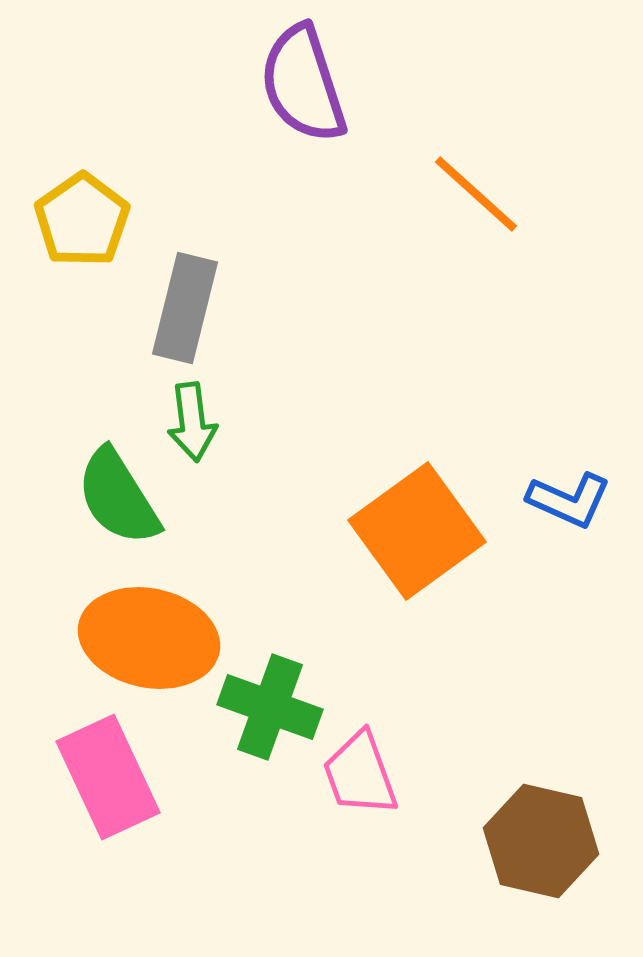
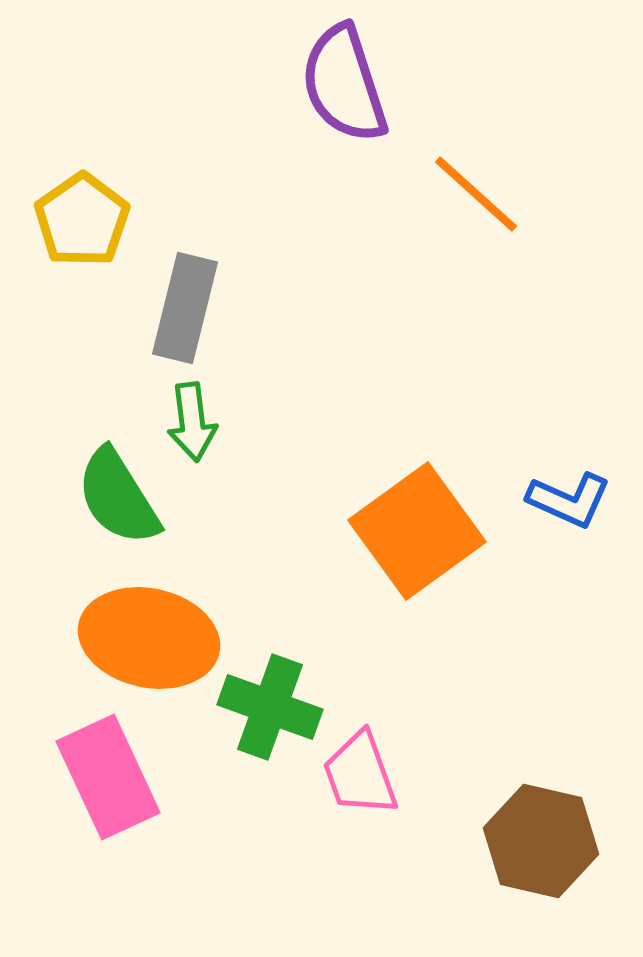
purple semicircle: moved 41 px right
